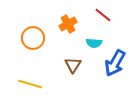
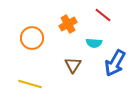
orange circle: moved 1 px left
